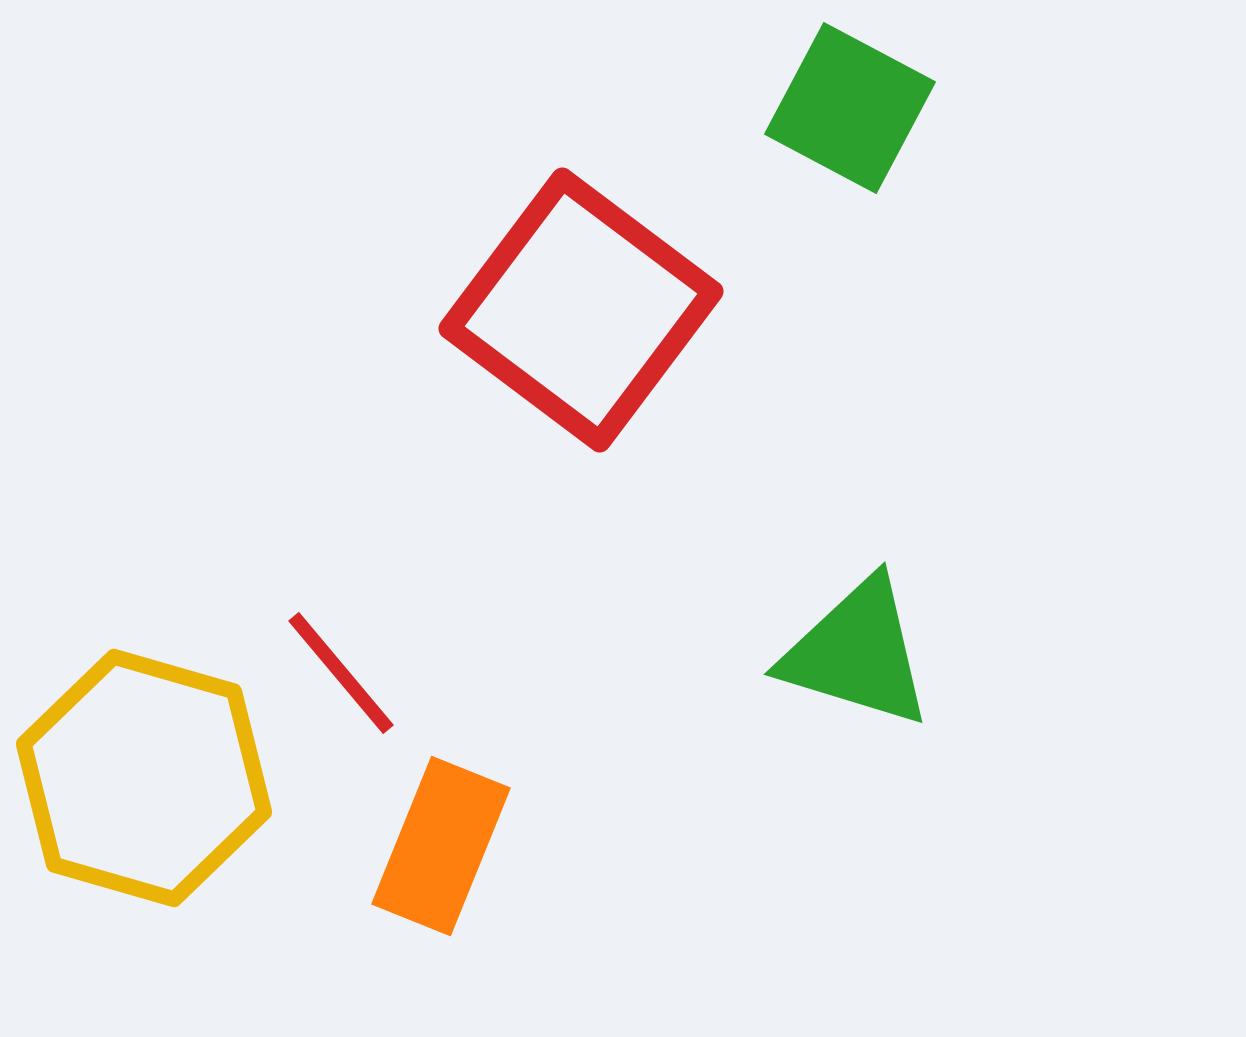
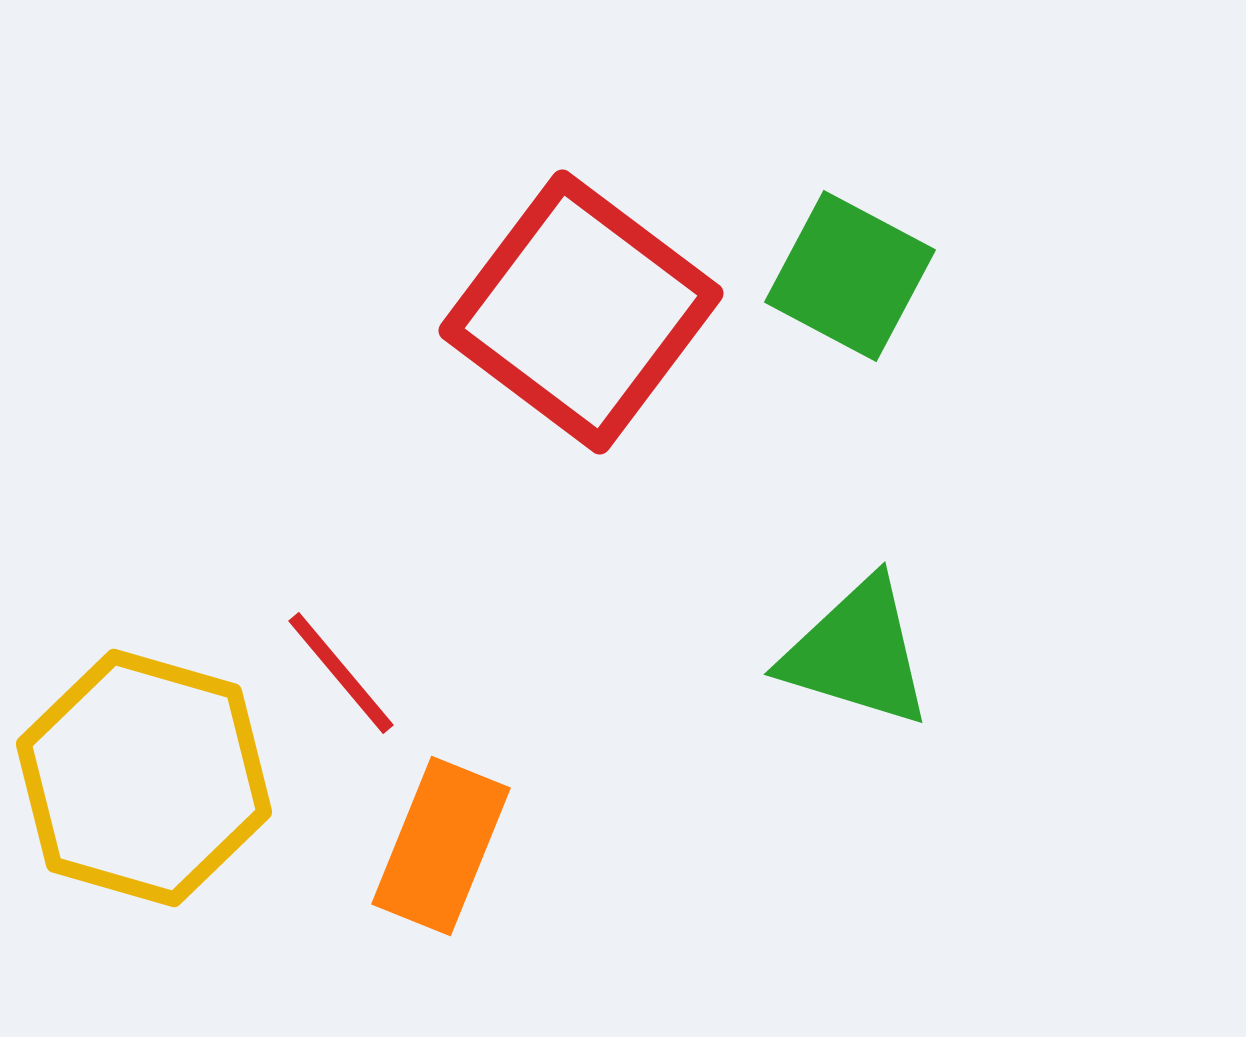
green square: moved 168 px down
red square: moved 2 px down
